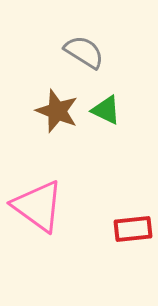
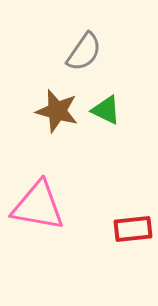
gray semicircle: rotated 93 degrees clockwise
brown star: rotated 6 degrees counterclockwise
pink triangle: rotated 26 degrees counterclockwise
